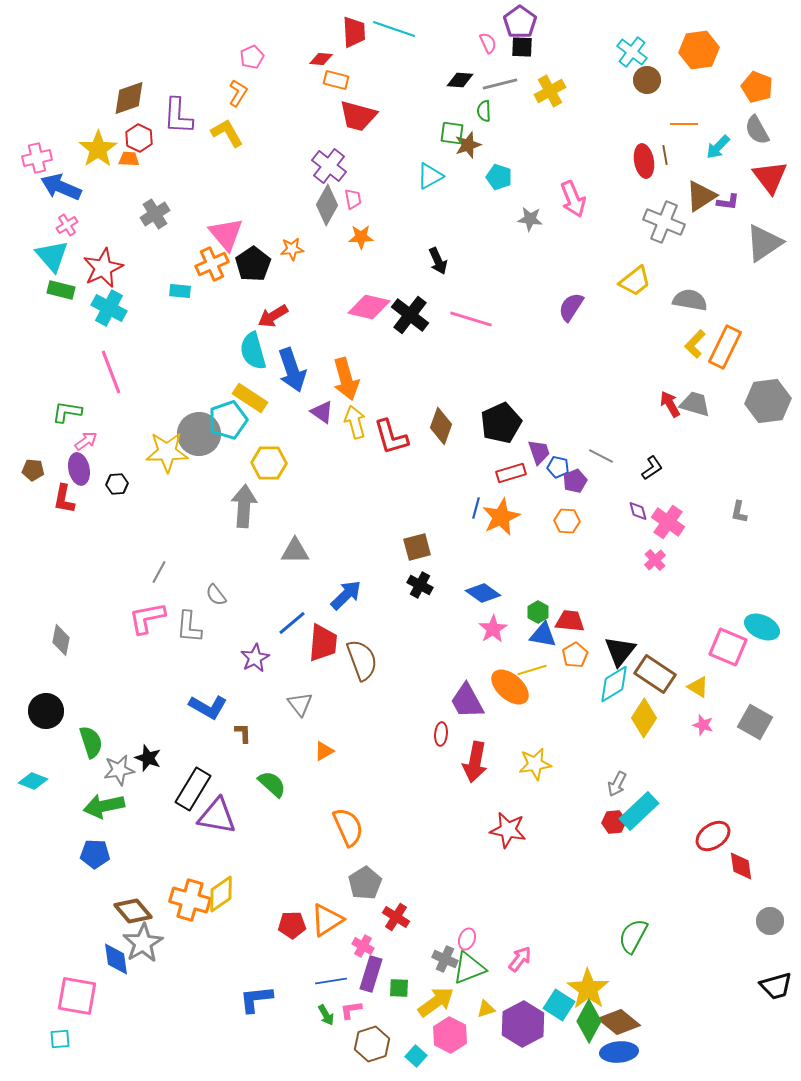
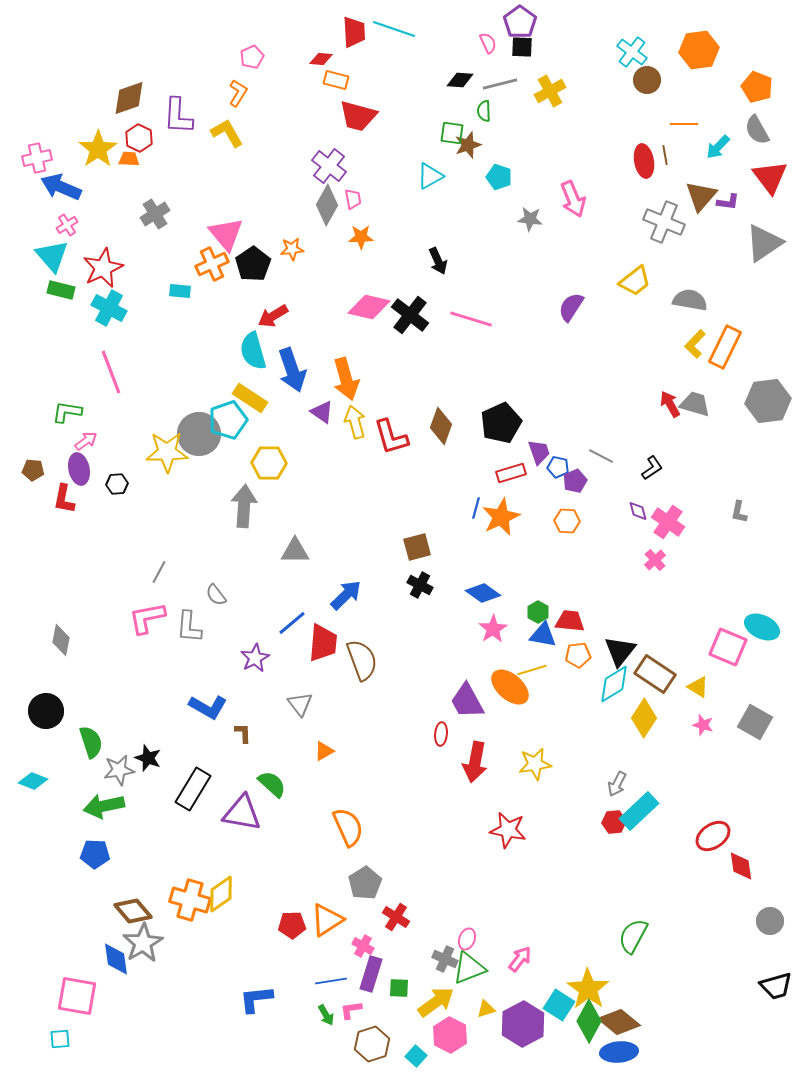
brown triangle at (701, 196): rotated 16 degrees counterclockwise
orange pentagon at (575, 655): moved 3 px right; rotated 25 degrees clockwise
purple triangle at (217, 816): moved 25 px right, 3 px up
